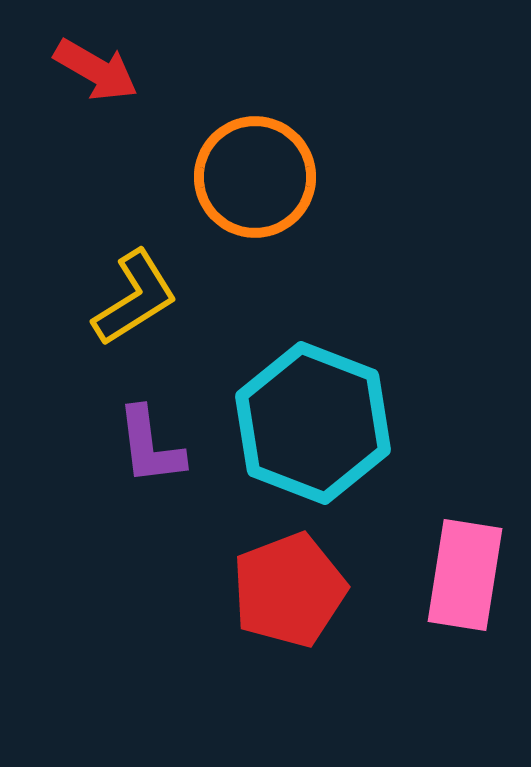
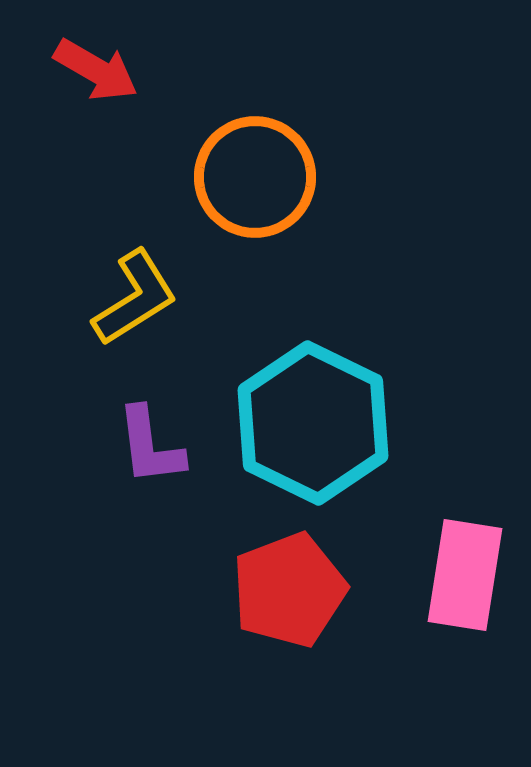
cyan hexagon: rotated 5 degrees clockwise
